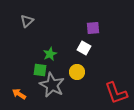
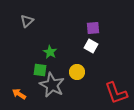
white square: moved 7 px right, 2 px up
green star: moved 2 px up; rotated 16 degrees counterclockwise
